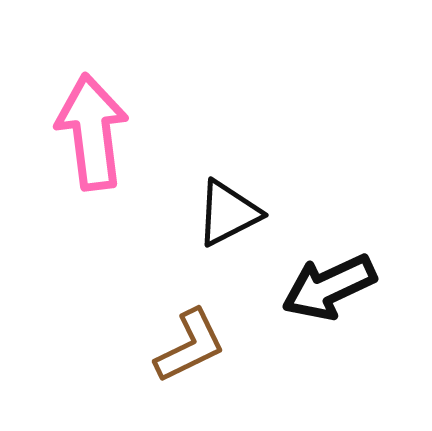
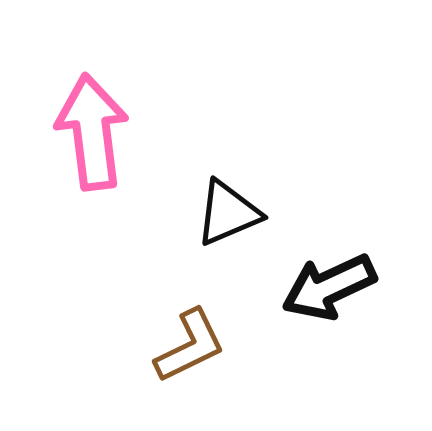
black triangle: rotated 4 degrees clockwise
